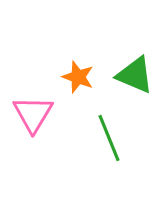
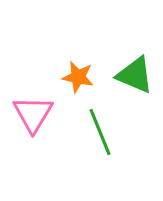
orange star: rotated 8 degrees counterclockwise
green line: moved 9 px left, 6 px up
